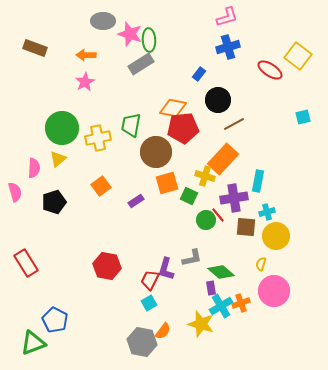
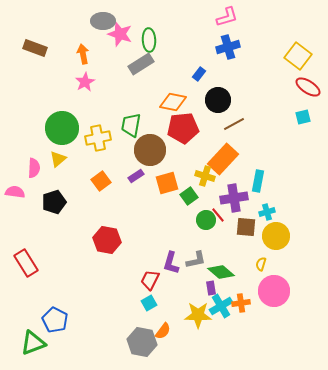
pink star at (130, 34): moved 10 px left
orange arrow at (86, 55): moved 3 px left, 1 px up; rotated 78 degrees clockwise
red ellipse at (270, 70): moved 38 px right, 17 px down
orange diamond at (173, 108): moved 6 px up
brown circle at (156, 152): moved 6 px left, 2 px up
orange square at (101, 186): moved 5 px up
pink semicircle at (15, 192): rotated 66 degrees counterclockwise
green square at (189, 196): rotated 30 degrees clockwise
purple rectangle at (136, 201): moved 25 px up
gray L-shape at (192, 258): moved 4 px right, 2 px down
red hexagon at (107, 266): moved 26 px up
purple L-shape at (166, 269): moved 5 px right, 6 px up
orange cross at (241, 303): rotated 12 degrees clockwise
yellow star at (201, 324): moved 3 px left, 9 px up; rotated 16 degrees counterclockwise
